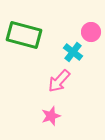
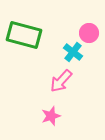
pink circle: moved 2 px left, 1 px down
pink arrow: moved 2 px right
